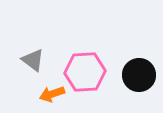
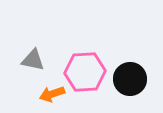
gray triangle: rotated 25 degrees counterclockwise
black circle: moved 9 px left, 4 px down
